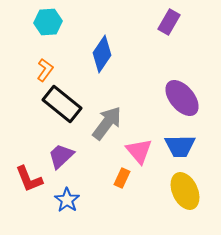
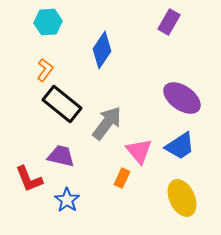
blue diamond: moved 4 px up
purple ellipse: rotated 15 degrees counterclockwise
blue trapezoid: rotated 32 degrees counterclockwise
purple trapezoid: rotated 56 degrees clockwise
yellow ellipse: moved 3 px left, 7 px down
